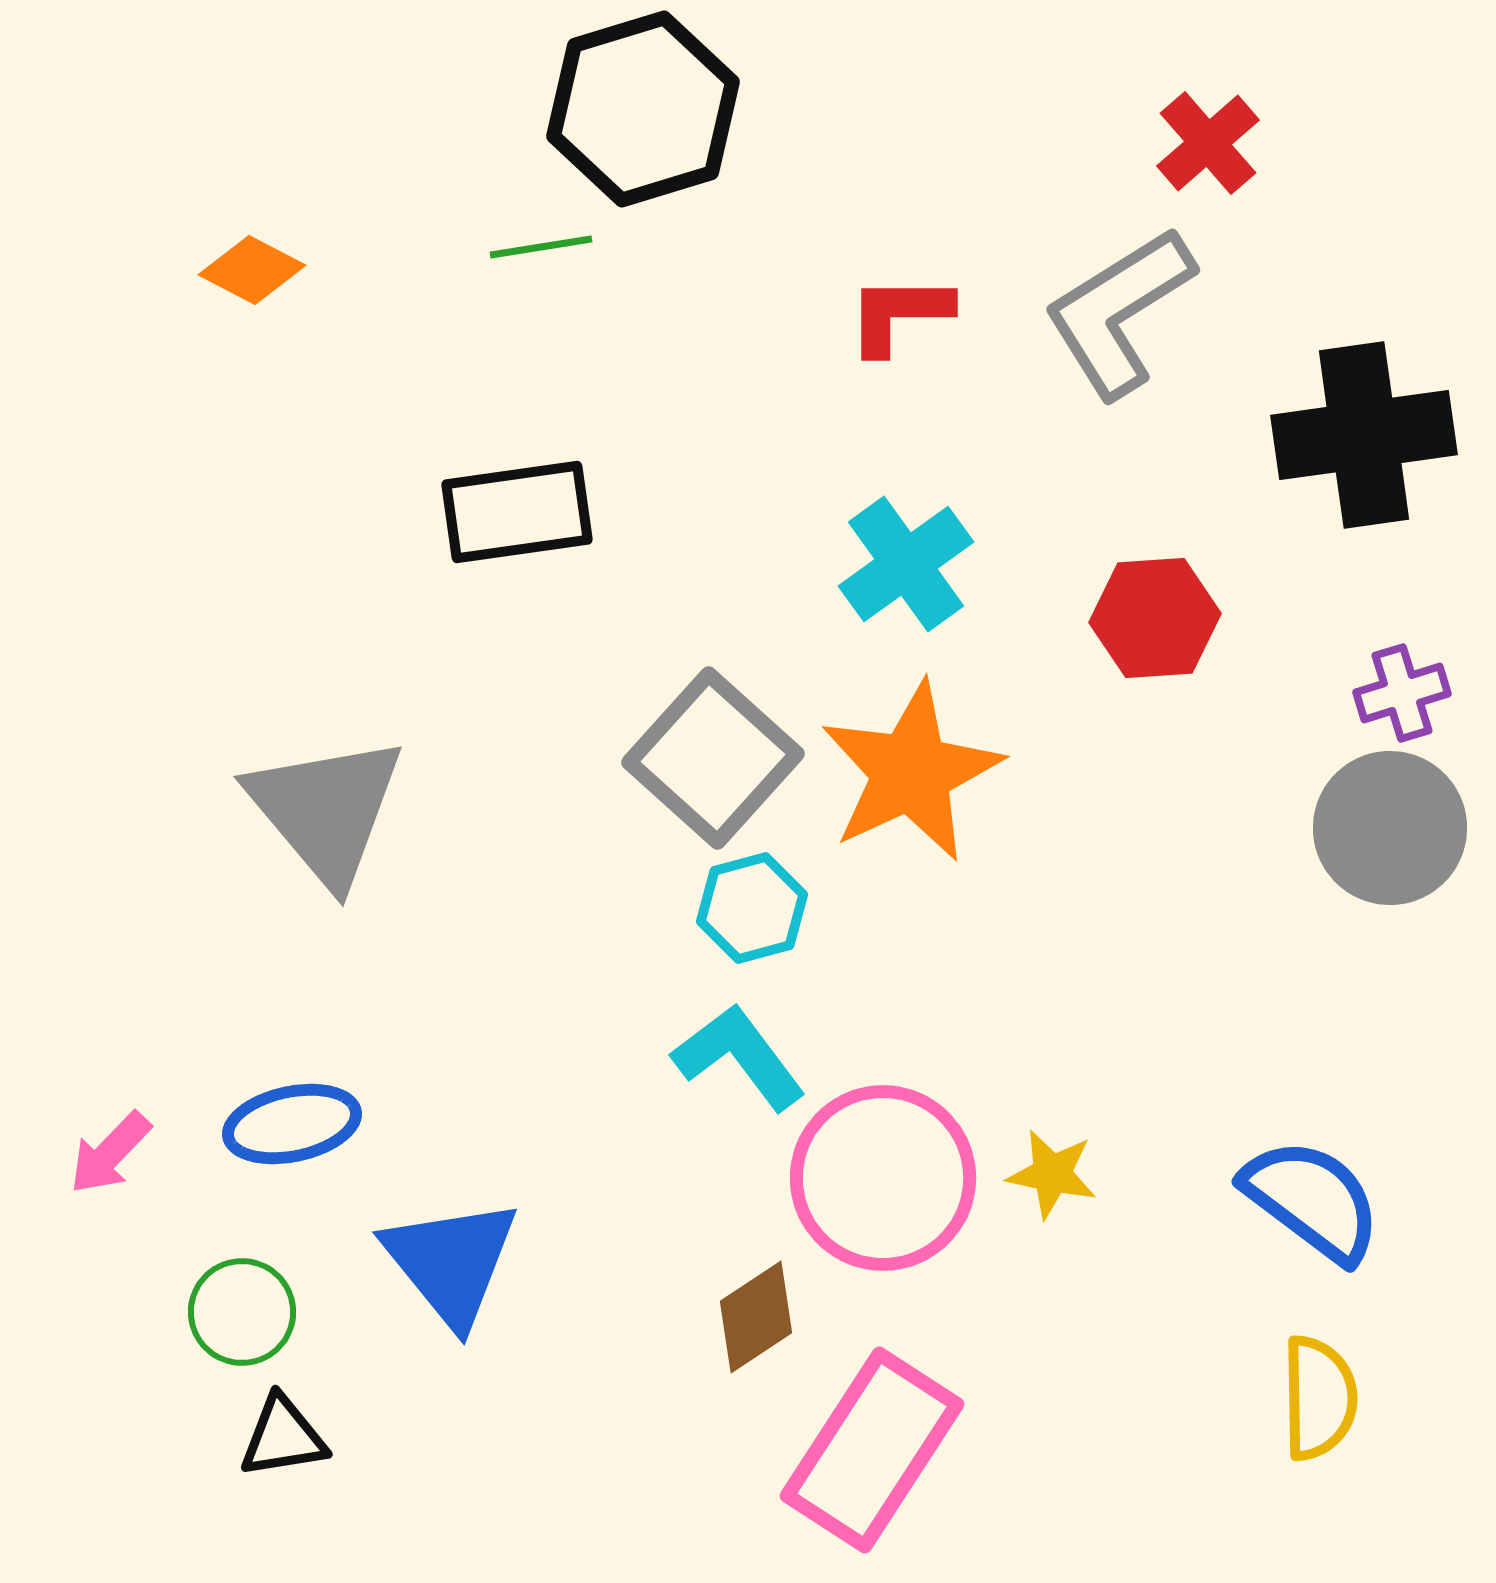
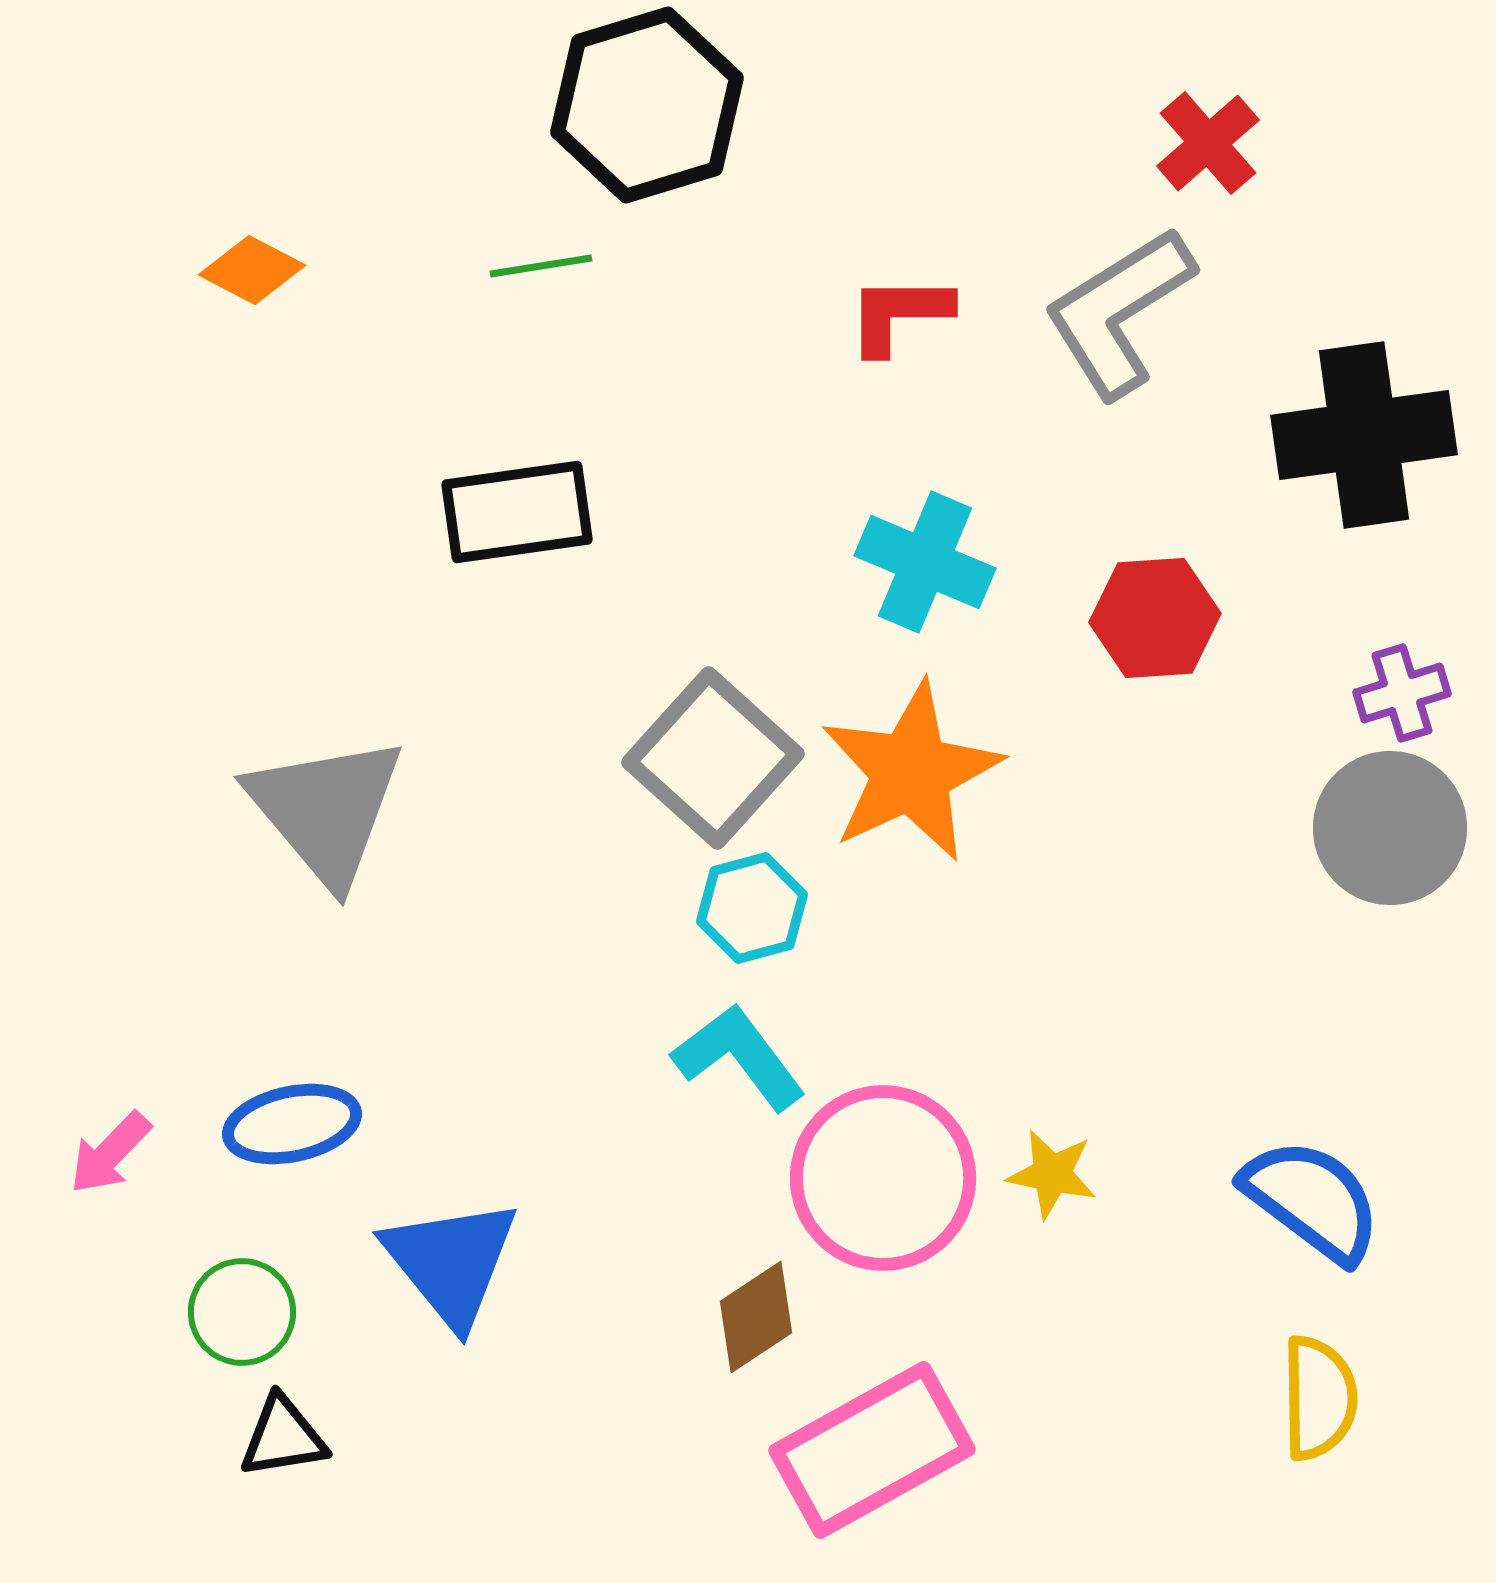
black hexagon: moved 4 px right, 4 px up
green line: moved 19 px down
cyan cross: moved 19 px right, 2 px up; rotated 31 degrees counterclockwise
pink rectangle: rotated 28 degrees clockwise
